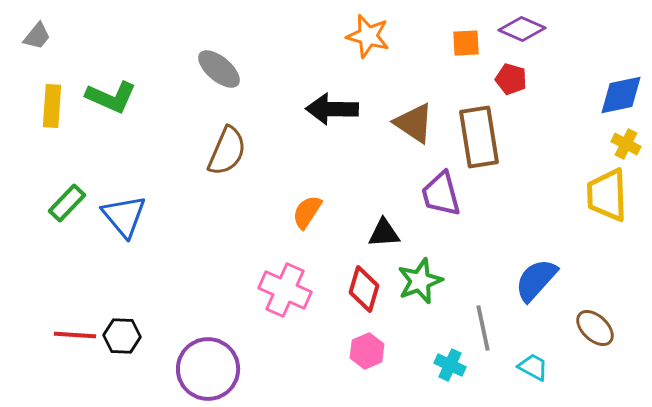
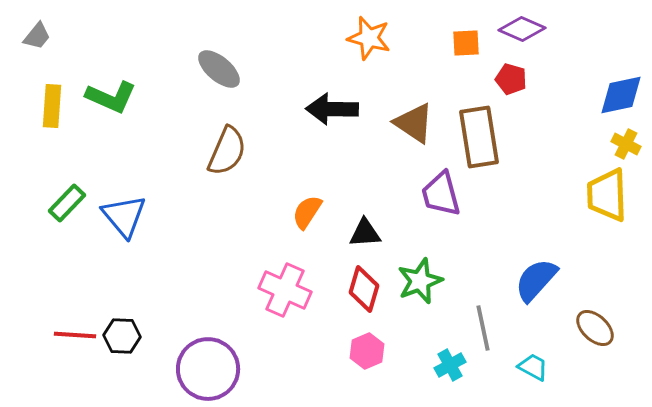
orange star: moved 1 px right, 2 px down
black triangle: moved 19 px left
cyan cross: rotated 36 degrees clockwise
